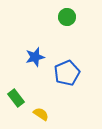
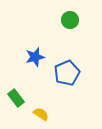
green circle: moved 3 px right, 3 px down
